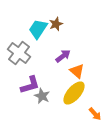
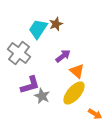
orange arrow: rotated 16 degrees counterclockwise
